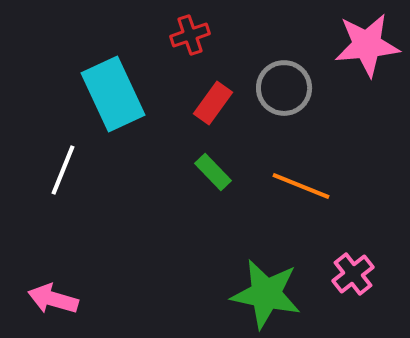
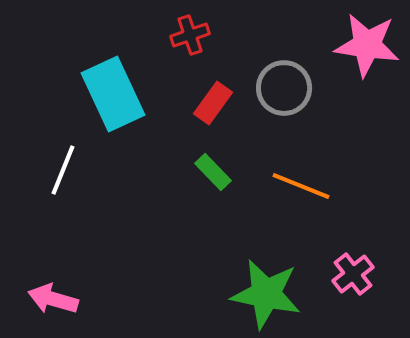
pink star: rotated 14 degrees clockwise
